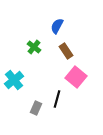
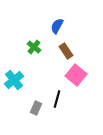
pink square: moved 2 px up
